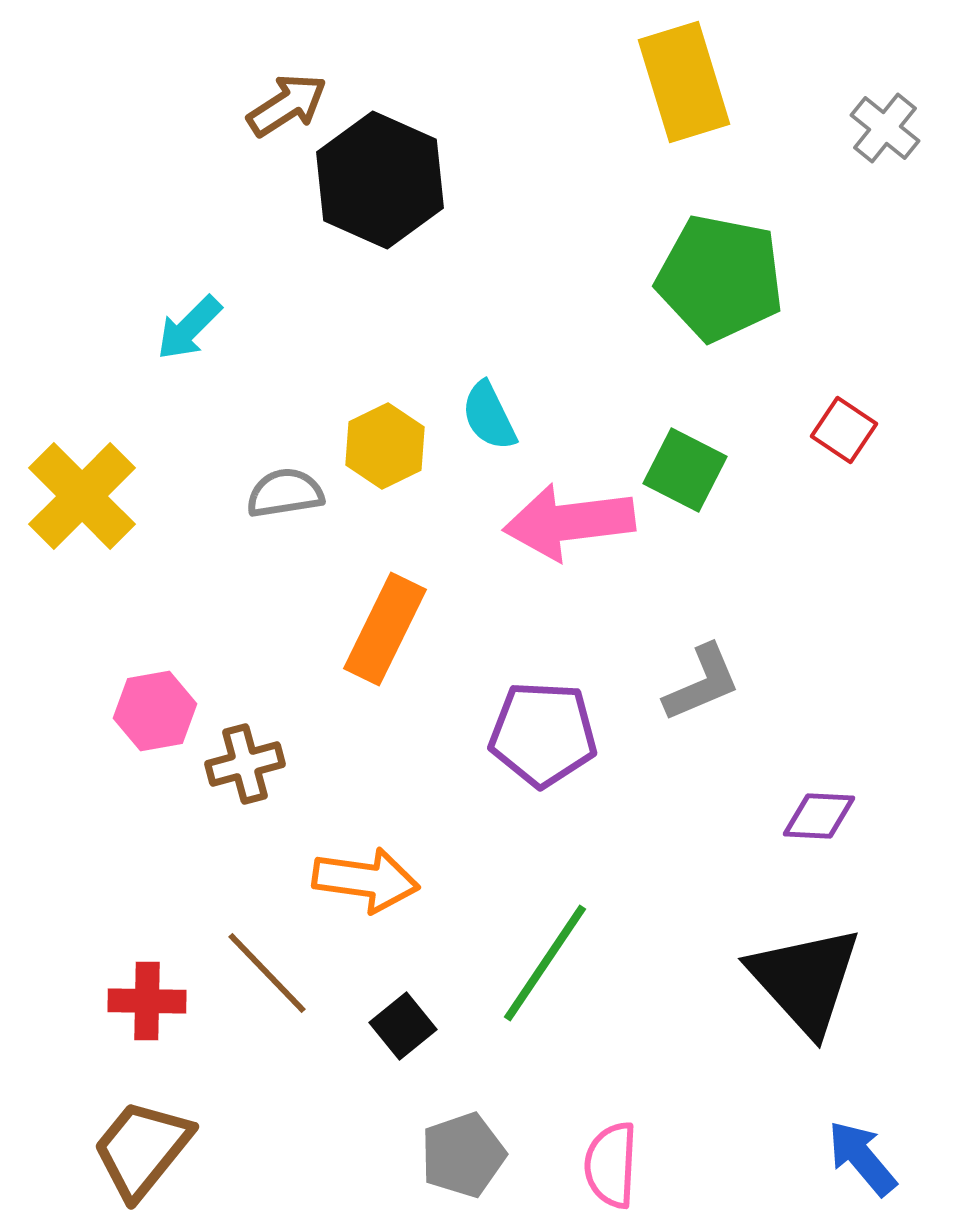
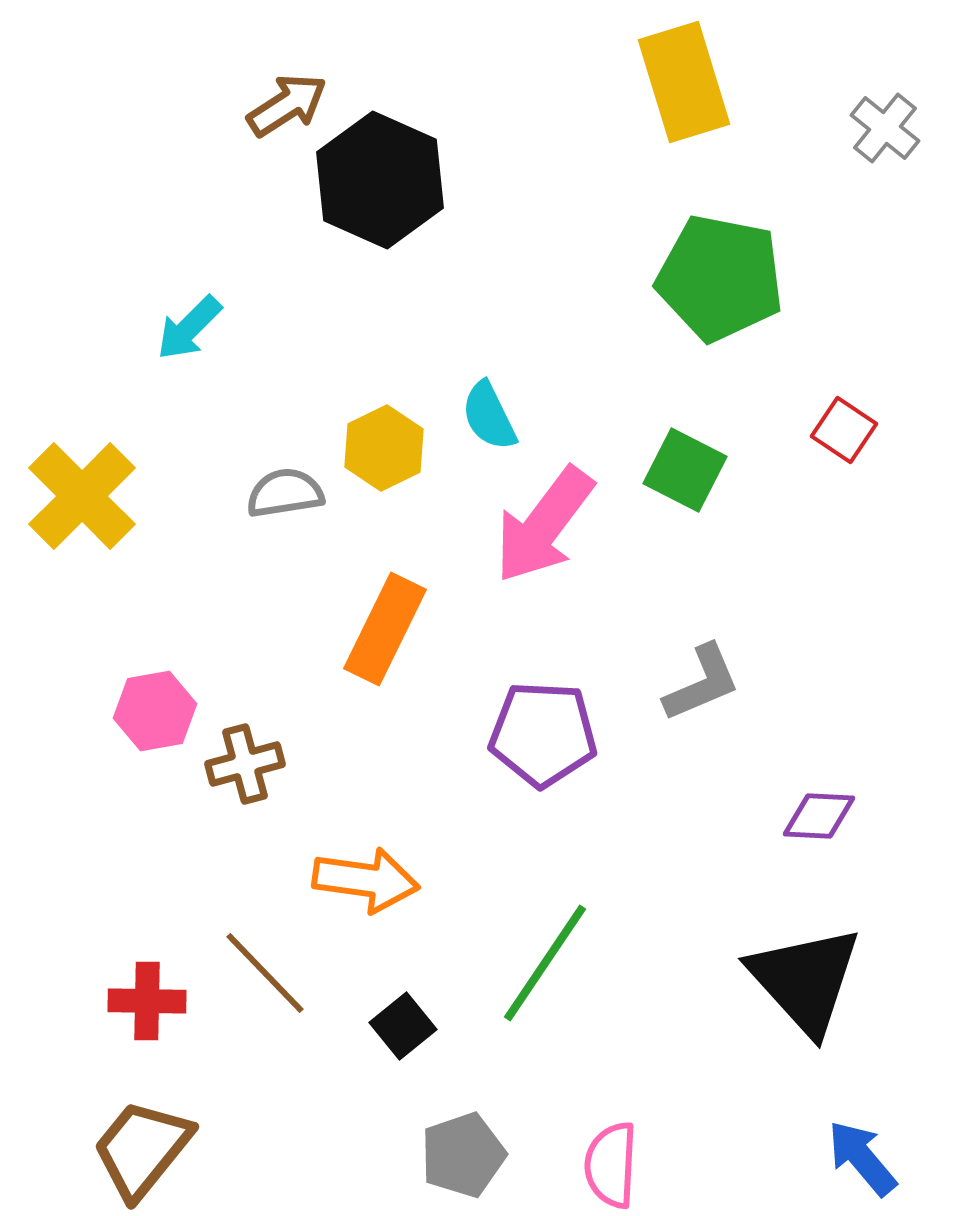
yellow hexagon: moved 1 px left, 2 px down
pink arrow: moved 25 px left, 3 px down; rotated 46 degrees counterclockwise
brown line: moved 2 px left
